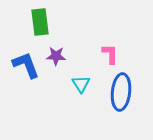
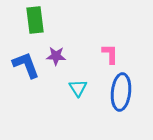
green rectangle: moved 5 px left, 2 px up
cyan triangle: moved 3 px left, 4 px down
